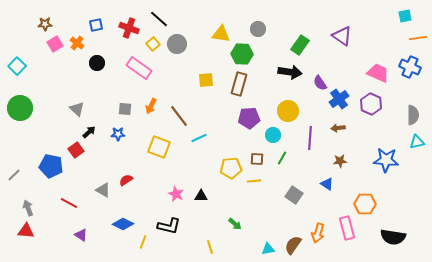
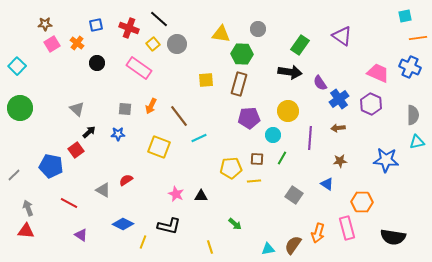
pink square at (55, 44): moved 3 px left
orange hexagon at (365, 204): moved 3 px left, 2 px up
